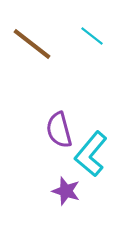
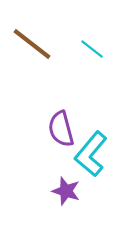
cyan line: moved 13 px down
purple semicircle: moved 2 px right, 1 px up
